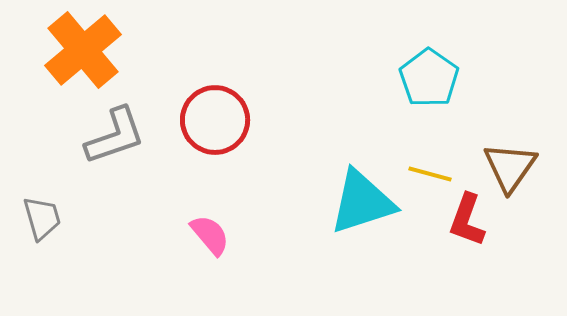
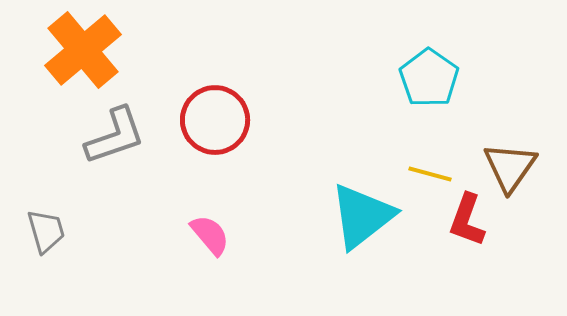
cyan triangle: moved 14 px down; rotated 20 degrees counterclockwise
gray trapezoid: moved 4 px right, 13 px down
